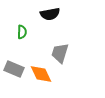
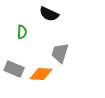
black semicircle: moved 1 px left; rotated 36 degrees clockwise
orange diamond: rotated 60 degrees counterclockwise
